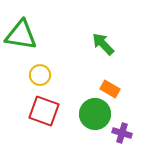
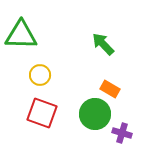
green triangle: rotated 8 degrees counterclockwise
red square: moved 2 px left, 2 px down
